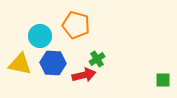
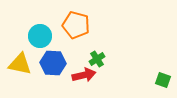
green square: rotated 21 degrees clockwise
